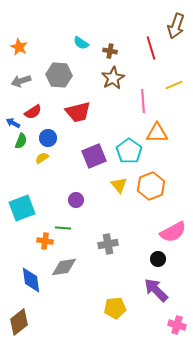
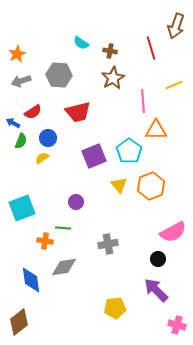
orange star: moved 2 px left, 7 px down; rotated 18 degrees clockwise
orange triangle: moved 1 px left, 3 px up
purple circle: moved 2 px down
